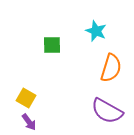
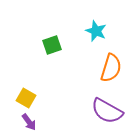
green square: rotated 18 degrees counterclockwise
